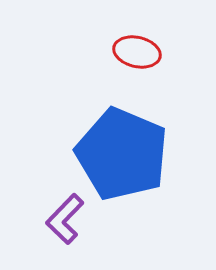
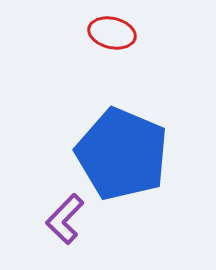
red ellipse: moved 25 px left, 19 px up
